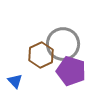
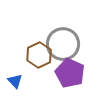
brown hexagon: moved 2 px left
purple pentagon: moved 1 px left, 2 px down; rotated 8 degrees clockwise
